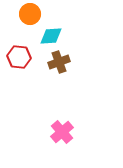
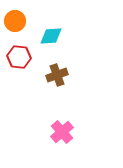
orange circle: moved 15 px left, 7 px down
brown cross: moved 2 px left, 13 px down
